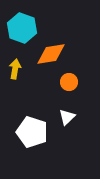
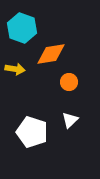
yellow arrow: rotated 90 degrees clockwise
white triangle: moved 3 px right, 3 px down
